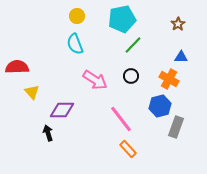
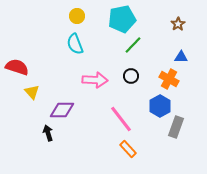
red semicircle: rotated 20 degrees clockwise
pink arrow: rotated 30 degrees counterclockwise
blue hexagon: rotated 15 degrees counterclockwise
